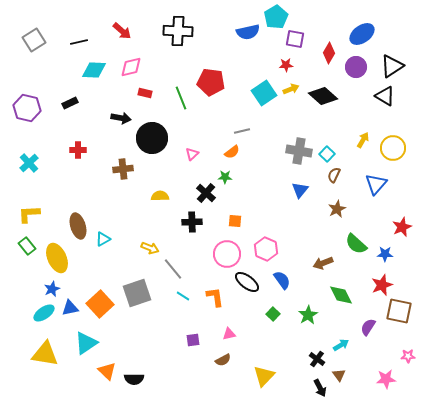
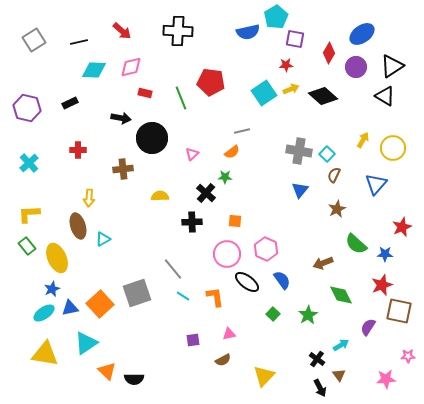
yellow arrow at (150, 248): moved 61 px left, 50 px up; rotated 72 degrees clockwise
